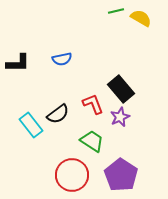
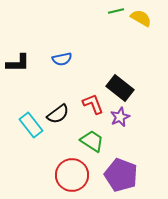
black rectangle: moved 1 px left, 1 px up; rotated 12 degrees counterclockwise
purple pentagon: rotated 12 degrees counterclockwise
